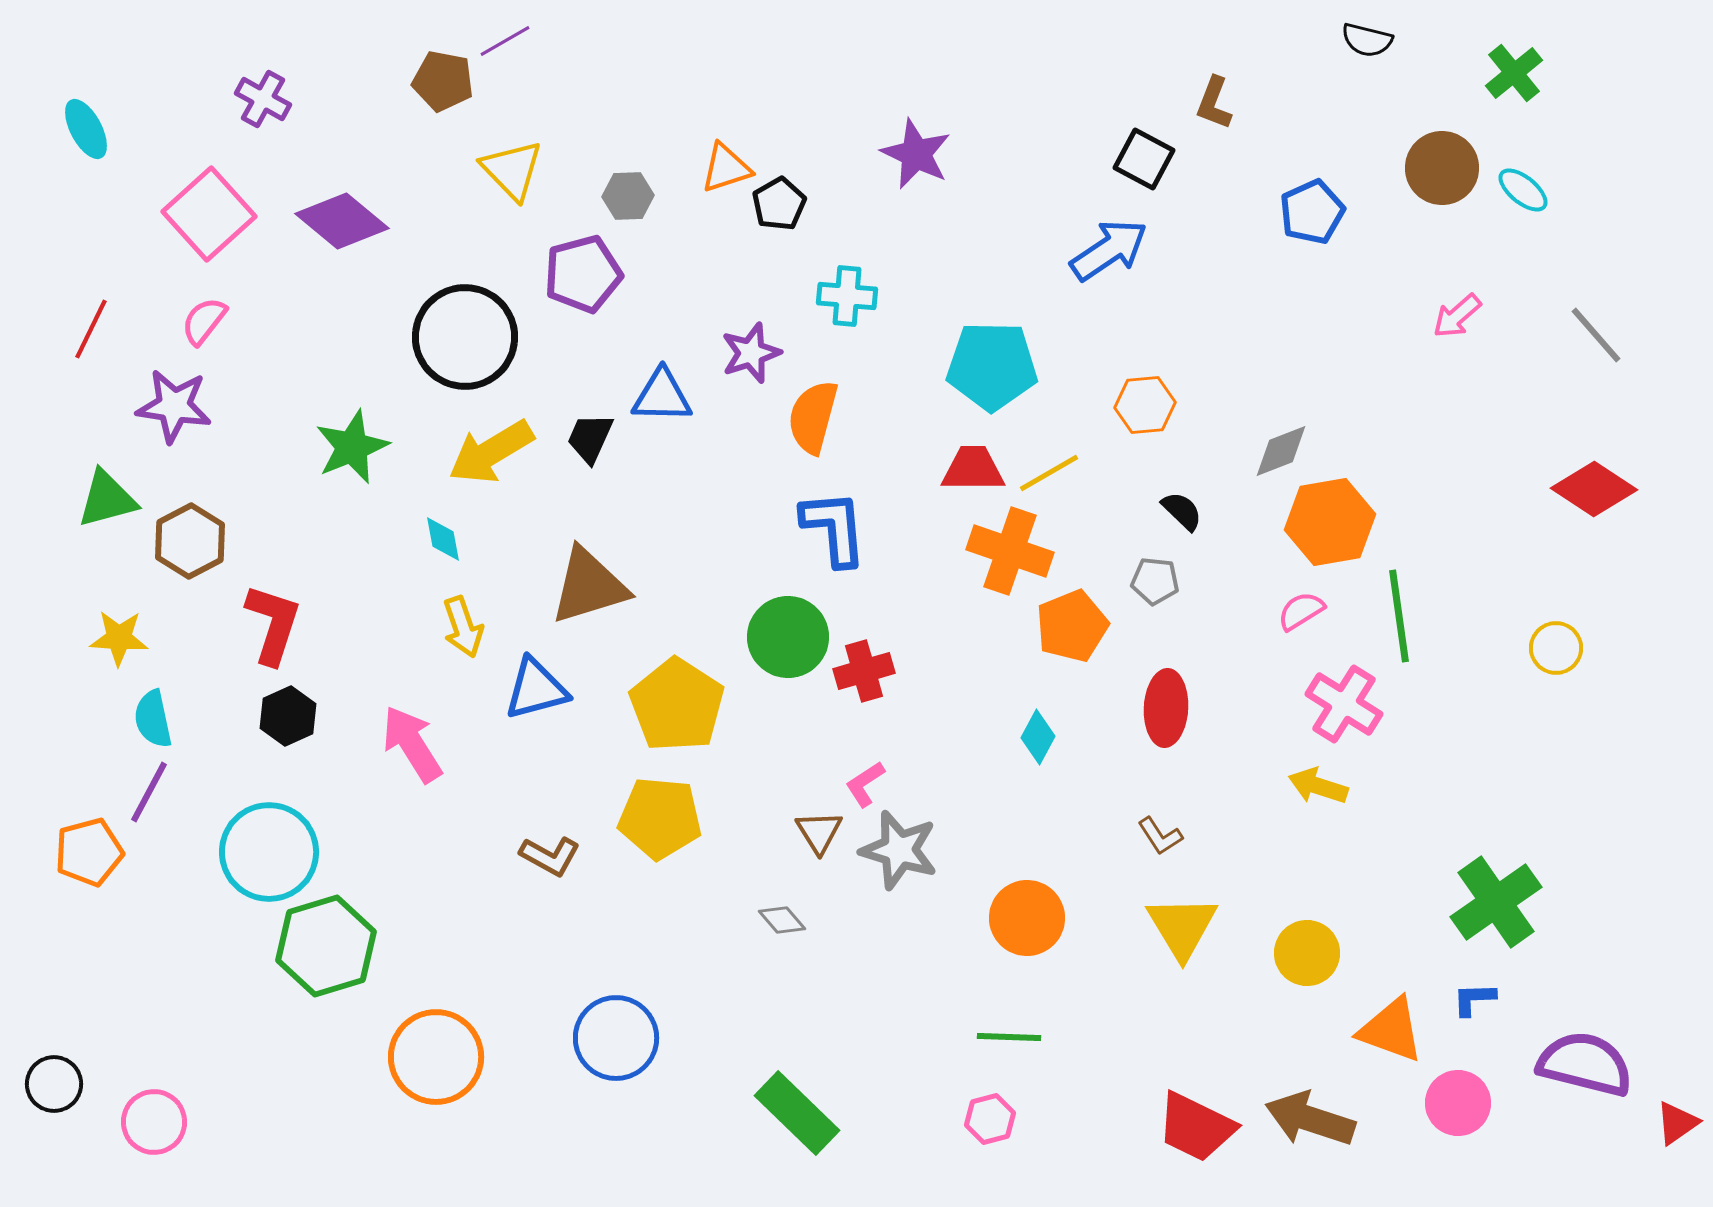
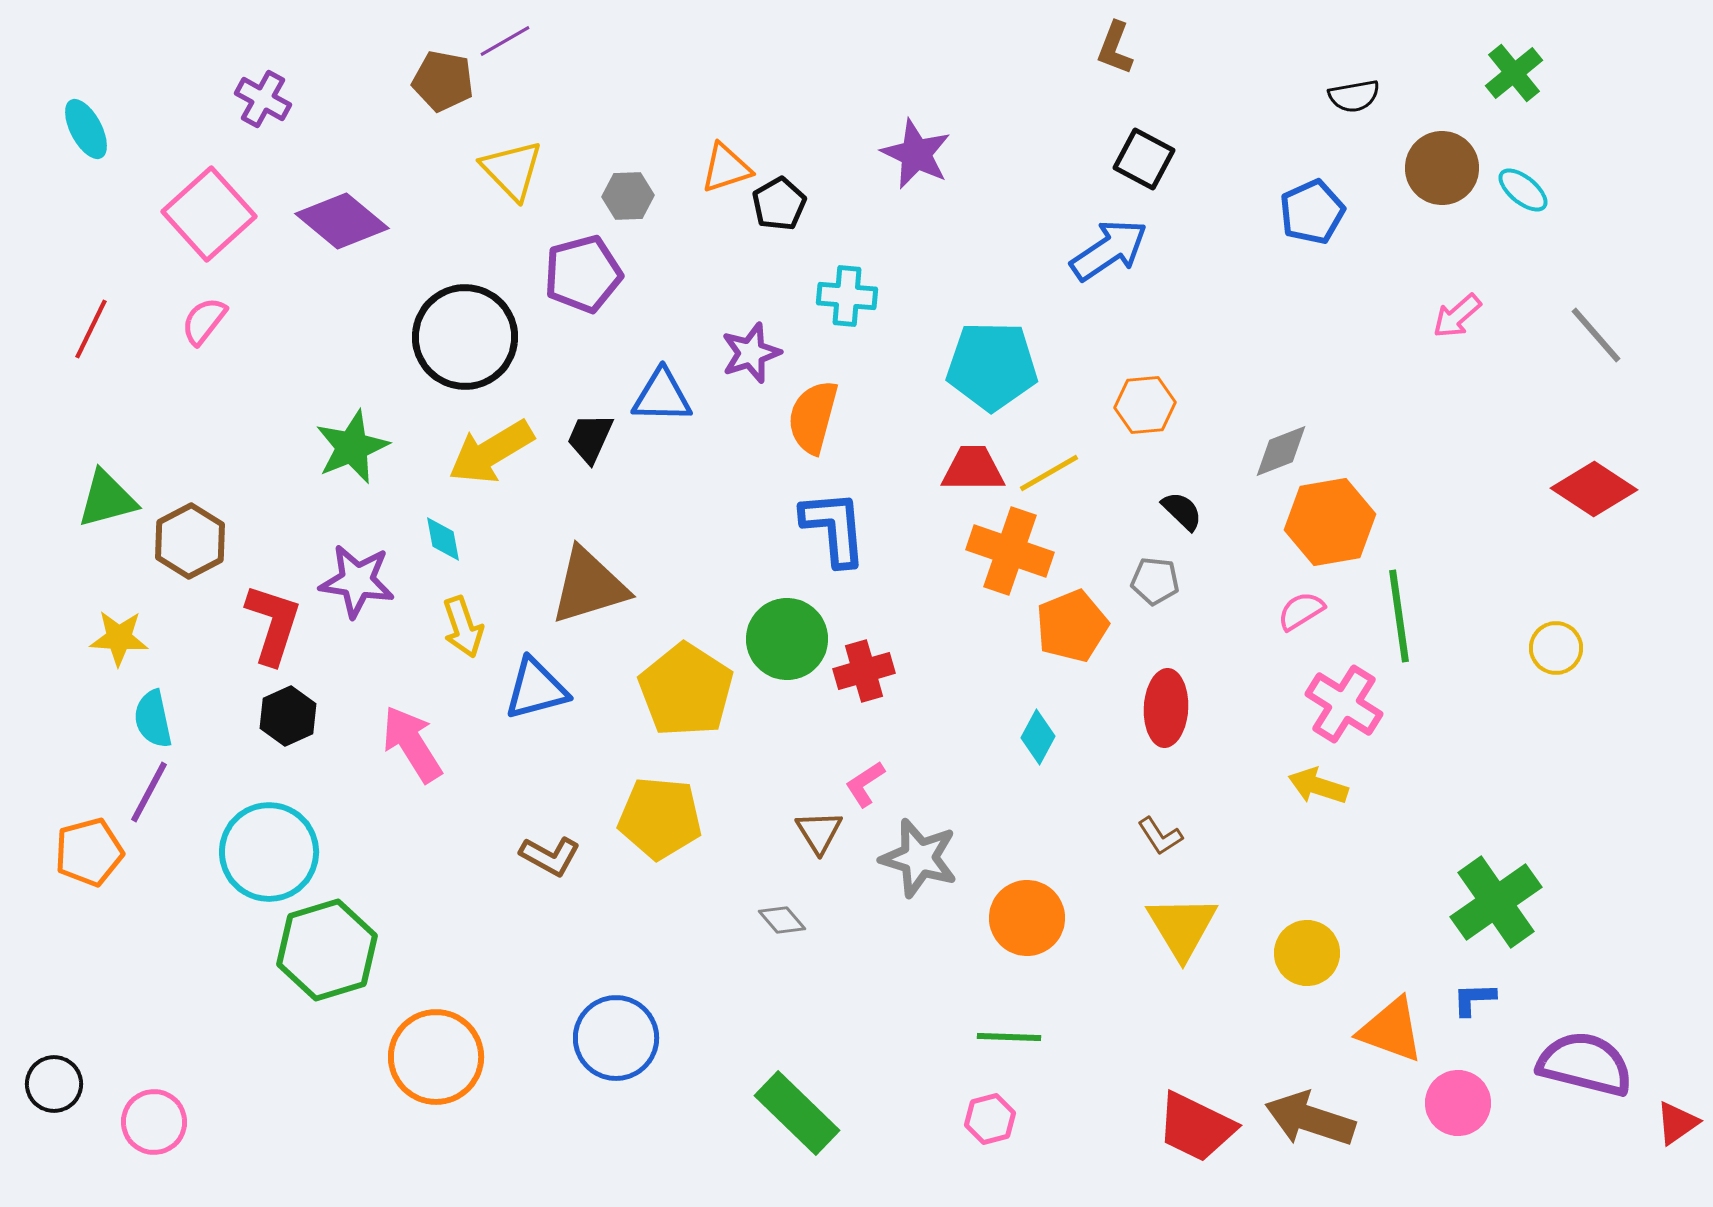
black semicircle at (1367, 40): moved 13 px left, 56 px down; rotated 24 degrees counterclockwise
brown L-shape at (1214, 103): moved 99 px left, 55 px up
purple star at (174, 406): moved 183 px right, 175 px down
green circle at (788, 637): moved 1 px left, 2 px down
yellow pentagon at (677, 705): moved 9 px right, 15 px up
gray star at (899, 850): moved 20 px right, 8 px down
green hexagon at (326, 946): moved 1 px right, 4 px down
